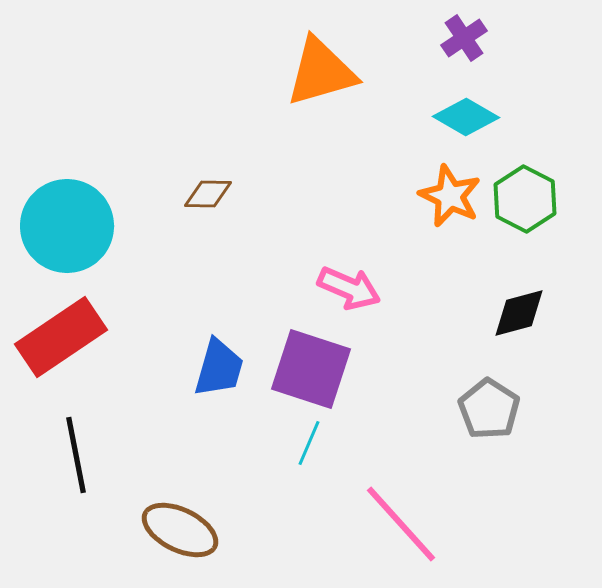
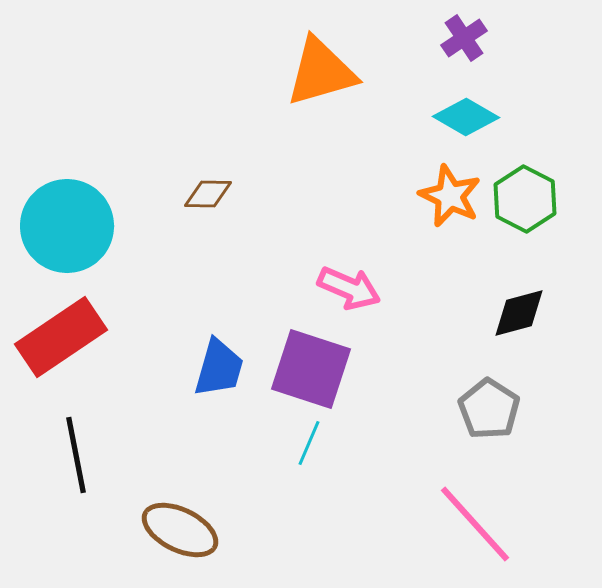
pink line: moved 74 px right
